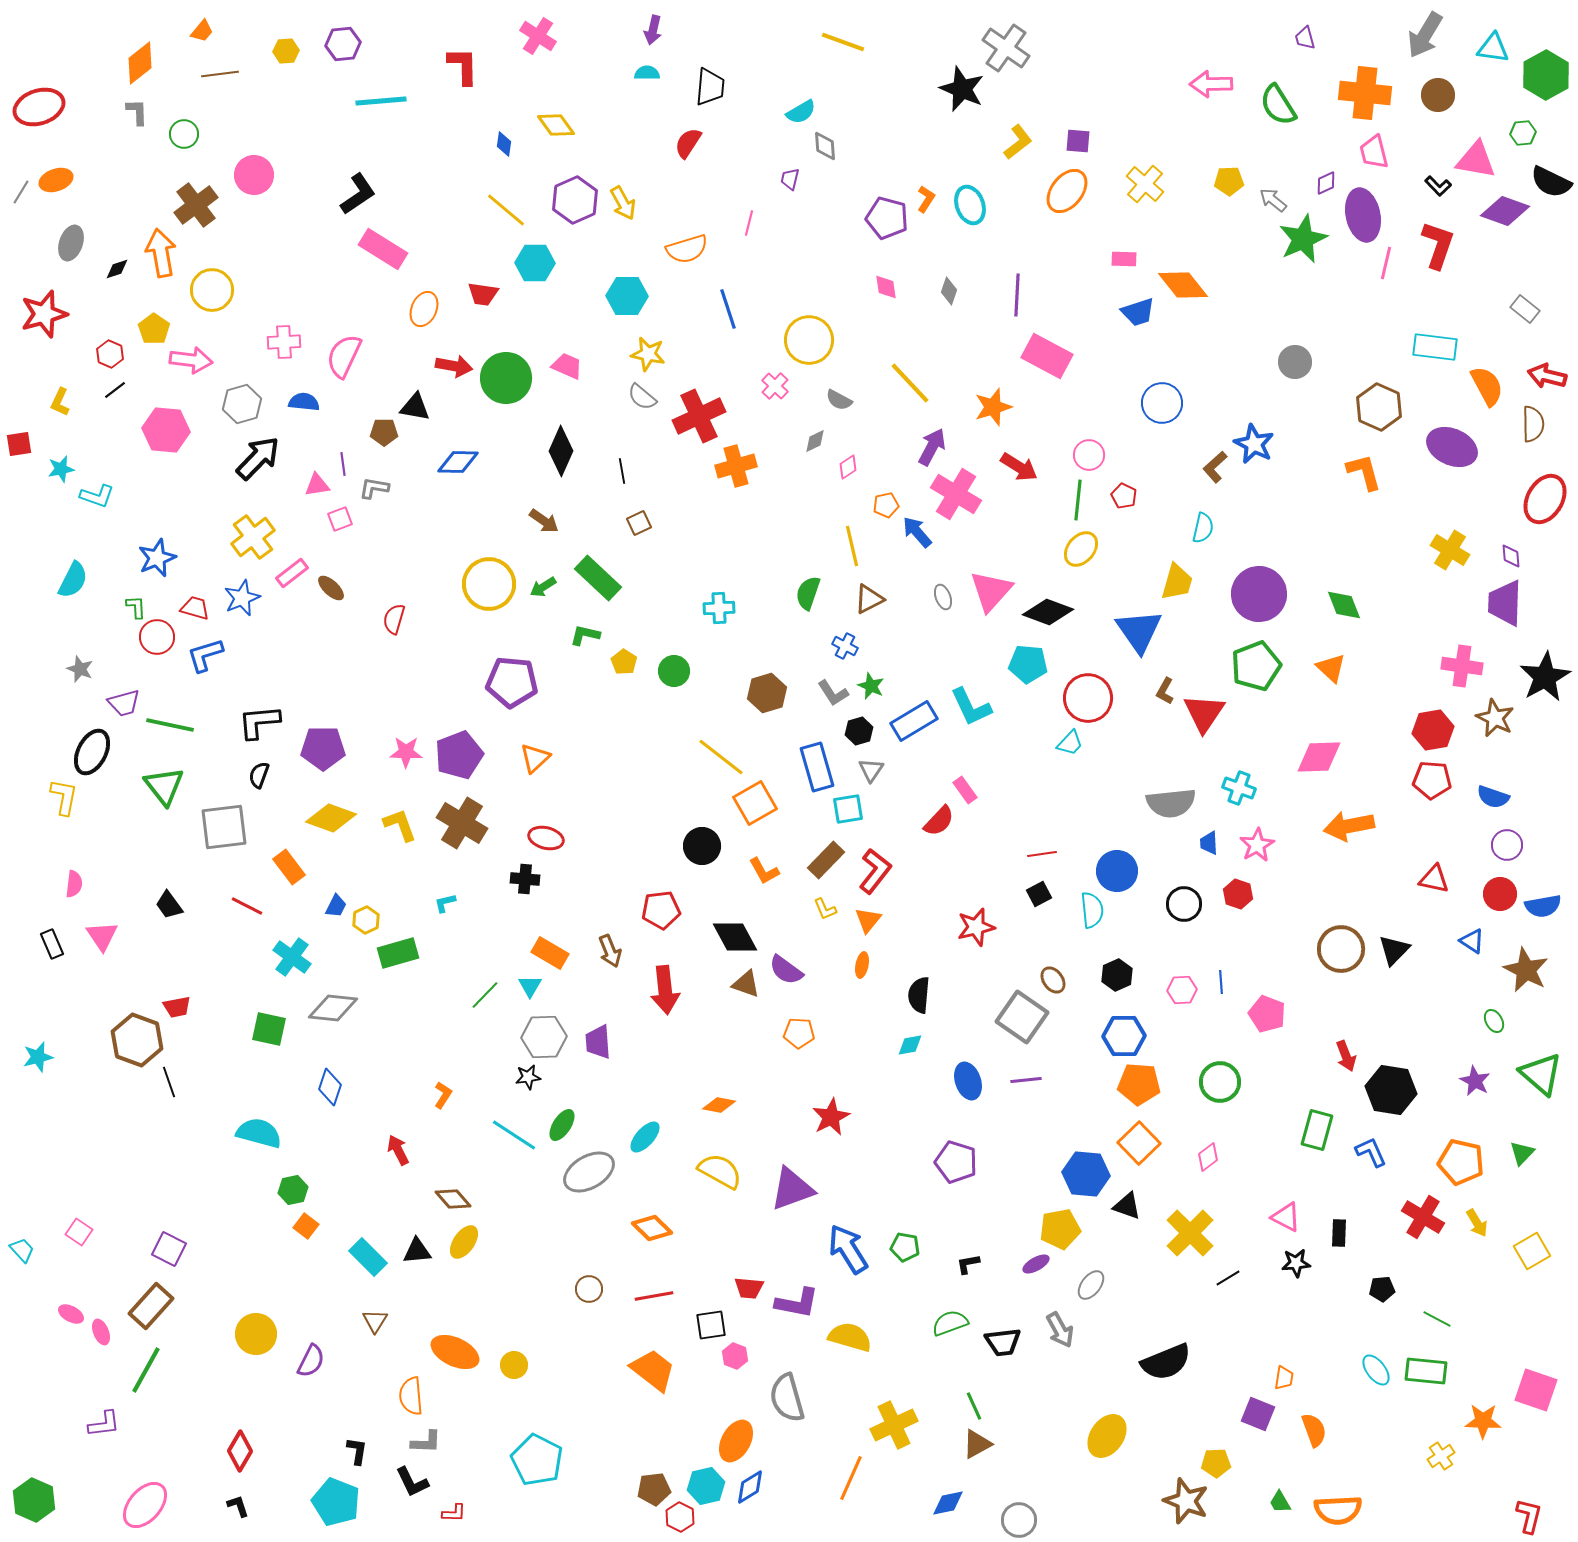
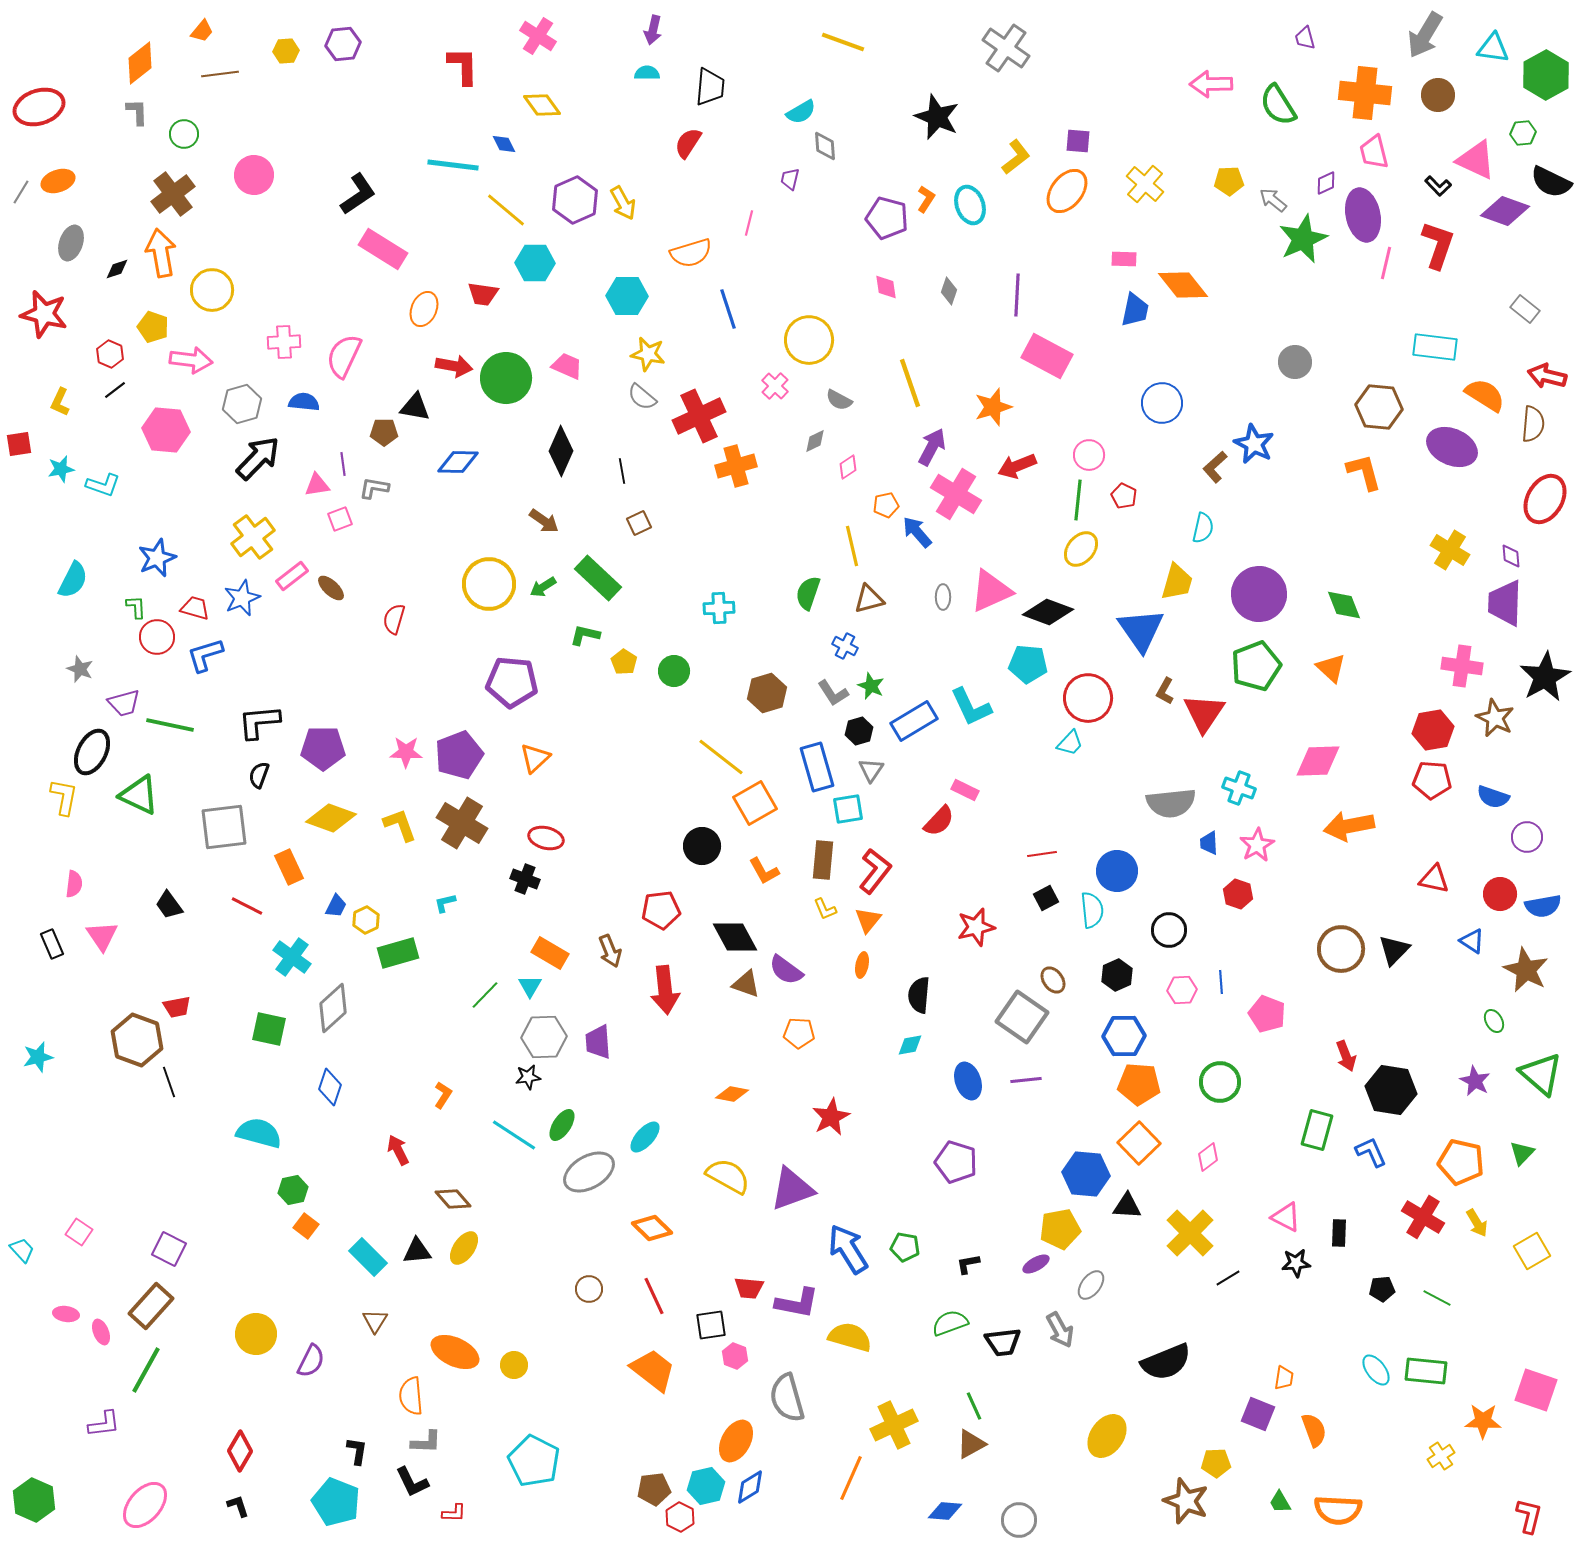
black star at (962, 89): moved 25 px left, 28 px down
cyan line at (381, 101): moved 72 px right, 64 px down; rotated 12 degrees clockwise
yellow diamond at (556, 125): moved 14 px left, 20 px up
yellow L-shape at (1018, 142): moved 2 px left, 15 px down
blue diamond at (504, 144): rotated 35 degrees counterclockwise
pink triangle at (1476, 160): rotated 15 degrees clockwise
orange ellipse at (56, 180): moved 2 px right, 1 px down
brown cross at (196, 205): moved 23 px left, 11 px up
orange semicircle at (687, 249): moved 4 px right, 4 px down
blue trapezoid at (1138, 312): moved 3 px left, 2 px up; rotated 60 degrees counterclockwise
red star at (44, 314): rotated 30 degrees clockwise
yellow pentagon at (154, 329): moved 1 px left, 2 px up; rotated 16 degrees counterclockwise
yellow line at (910, 383): rotated 24 degrees clockwise
orange semicircle at (1487, 386): moved 2 px left, 9 px down; rotated 30 degrees counterclockwise
brown hexagon at (1379, 407): rotated 18 degrees counterclockwise
brown semicircle at (1533, 424): rotated 6 degrees clockwise
red arrow at (1019, 467): moved 2 px left, 1 px up; rotated 126 degrees clockwise
cyan L-shape at (97, 496): moved 6 px right, 11 px up
pink rectangle at (292, 573): moved 3 px down
pink triangle at (991, 591): rotated 24 degrees clockwise
gray ellipse at (943, 597): rotated 20 degrees clockwise
brown triangle at (869, 599): rotated 12 degrees clockwise
blue triangle at (1139, 631): moved 2 px right, 1 px up
pink diamond at (1319, 757): moved 1 px left, 4 px down
green triangle at (164, 786): moved 25 px left, 9 px down; rotated 27 degrees counterclockwise
pink rectangle at (965, 790): rotated 28 degrees counterclockwise
purple circle at (1507, 845): moved 20 px right, 8 px up
brown rectangle at (826, 860): moved 3 px left; rotated 39 degrees counterclockwise
orange rectangle at (289, 867): rotated 12 degrees clockwise
black cross at (525, 879): rotated 16 degrees clockwise
black square at (1039, 894): moved 7 px right, 4 px down
black circle at (1184, 904): moved 15 px left, 26 px down
gray diamond at (333, 1008): rotated 48 degrees counterclockwise
orange diamond at (719, 1105): moved 13 px right, 11 px up
yellow semicircle at (720, 1171): moved 8 px right, 5 px down
black triangle at (1127, 1206): rotated 16 degrees counterclockwise
yellow ellipse at (464, 1242): moved 6 px down
red line at (654, 1296): rotated 75 degrees clockwise
pink ellipse at (71, 1314): moved 5 px left; rotated 20 degrees counterclockwise
green line at (1437, 1319): moved 21 px up
brown triangle at (977, 1444): moved 6 px left
cyan pentagon at (537, 1460): moved 3 px left, 1 px down
blue diamond at (948, 1503): moved 3 px left, 8 px down; rotated 16 degrees clockwise
orange semicircle at (1338, 1510): rotated 6 degrees clockwise
